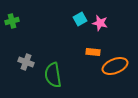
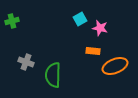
pink star: moved 5 px down
orange rectangle: moved 1 px up
green semicircle: rotated 10 degrees clockwise
